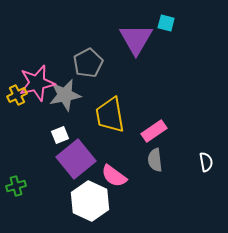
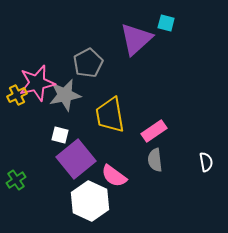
purple triangle: rotated 18 degrees clockwise
white square: rotated 36 degrees clockwise
green cross: moved 6 px up; rotated 18 degrees counterclockwise
